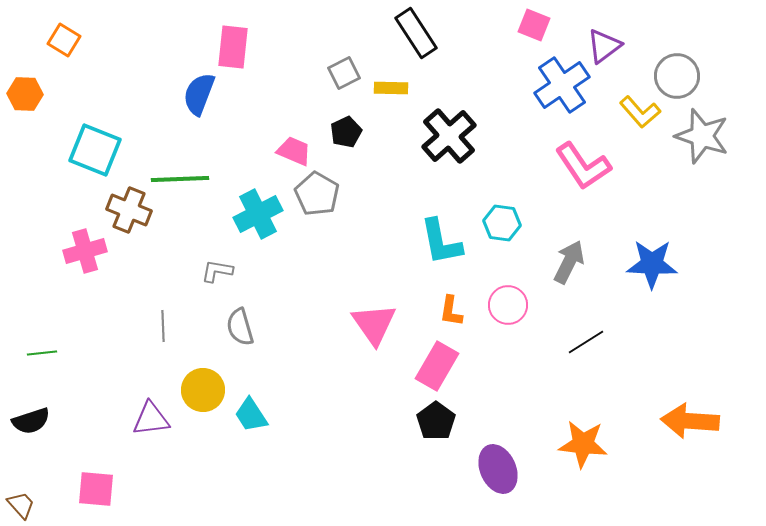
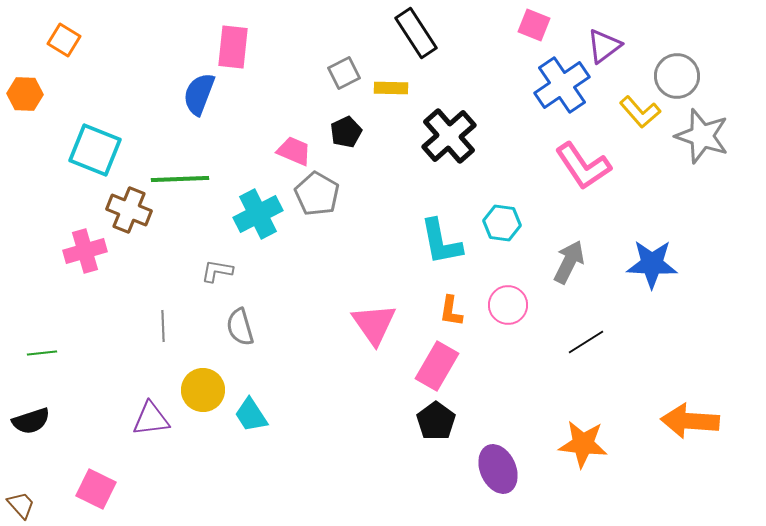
pink square at (96, 489): rotated 21 degrees clockwise
